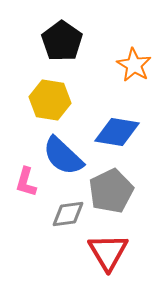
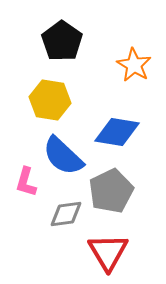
gray diamond: moved 2 px left
